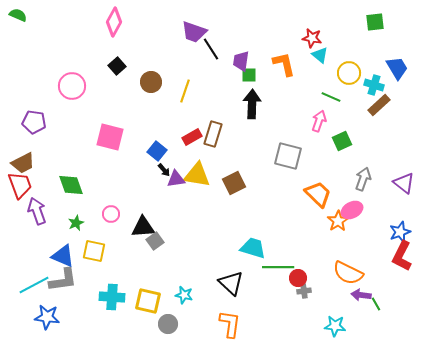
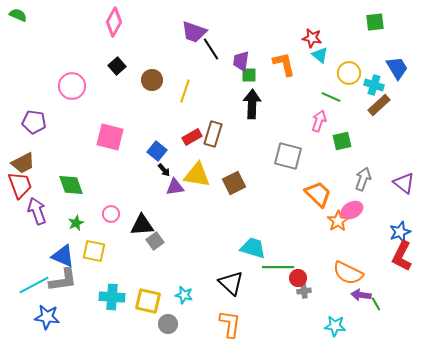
brown circle at (151, 82): moved 1 px right, 2 px up
green square at (342, 141): rotated 12 degrees clockwise
purple triangle at (176, 179): moved 1 px left, 8 px down
black triangle at (143, 227): moved 1 px left, 2 px up
